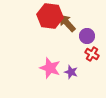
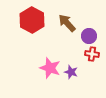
red hexagon: moved 18 px left, 4 px down; rotated 20 degrees clockwise
purple circle: moved 2 px right
red cross: rotated 24 degrees counterclockwise
